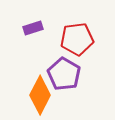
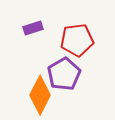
red pentagon: moved 1 px down
purple pentagon: rotated 12 degrees clockwise
